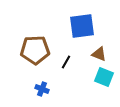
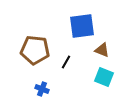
brown pentagon: rotated 8 degrees clockwise
brown triangle: moved 3 px right, 4 px up
